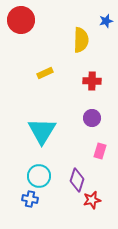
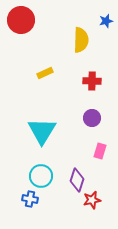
cyan circle: moved 2 px right
